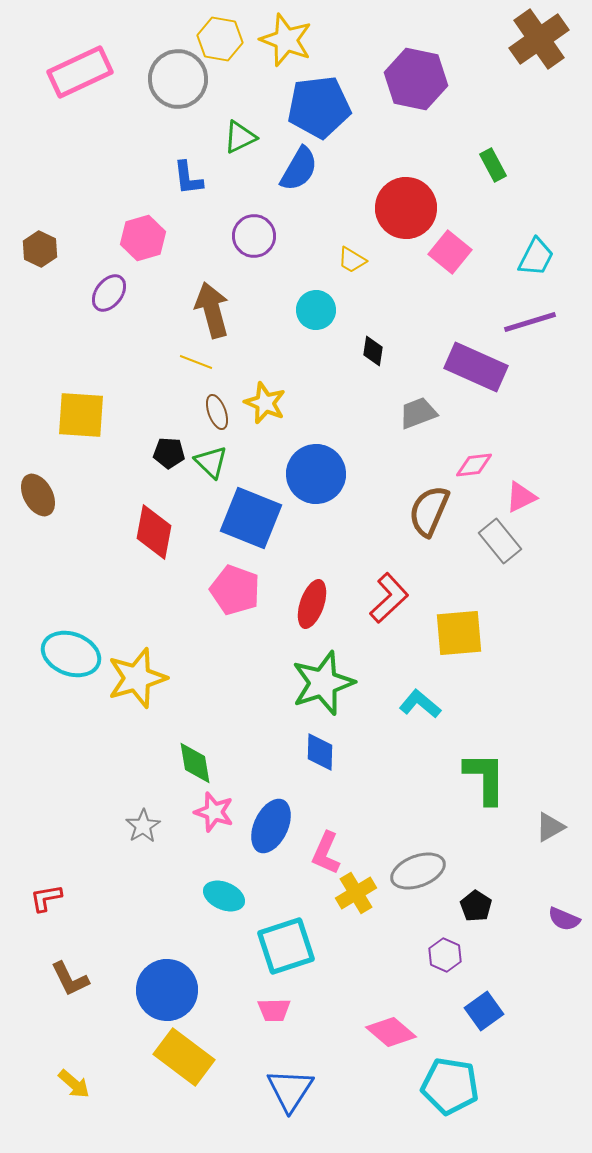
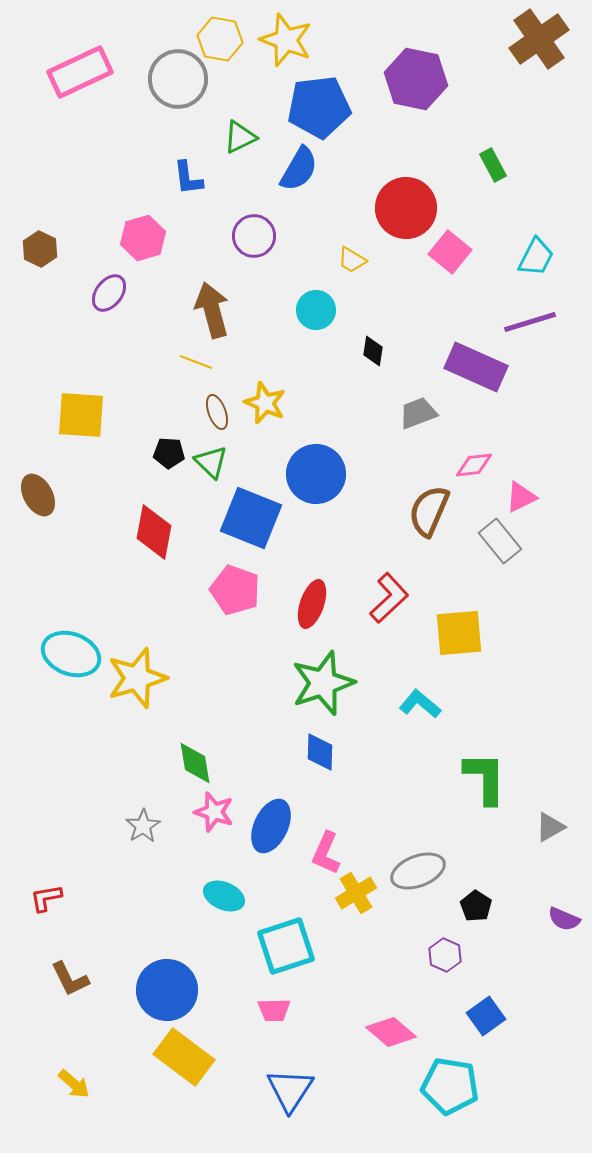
blue square at (484, 1011): moved 2 px right, 5 px down
